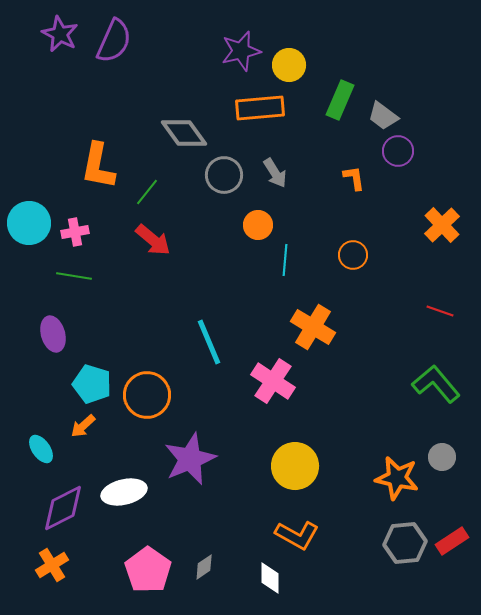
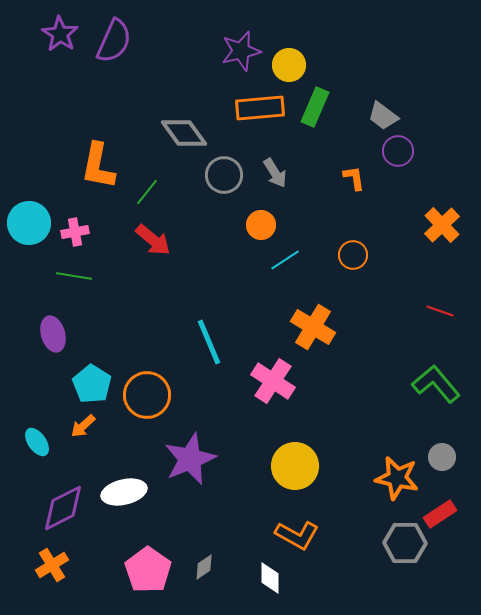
purple star at (60, 34): rotated 6 degrees clockwise
green rectangle at (340, 100): moved 25 px left, 7 px down
orange circle at (258, 225): moved 3 px right
cyan line at (285, 260): rotated 52 degrees clockwise
cyan pentagon at (92, 384): rotated 15 degrees clockwise
cyan ellipse at (41, 449): moved 4 px left, 7 px up
red rectangle at (452, 541): moved 12 px left, 27 px up
gray hexagon at (405, 543): rotated 6 degrees clockwise
